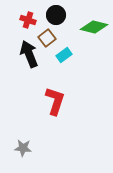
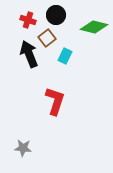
cyan rectangle: moved 1 px right, 1 px down; rotated 28 degrees counterclockwise
